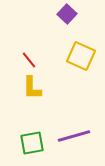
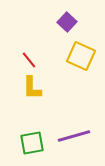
purple square: moved 8 px down
